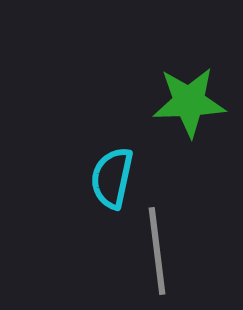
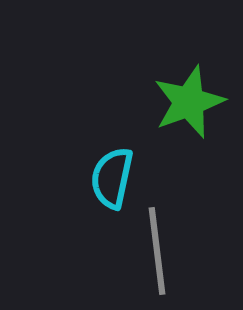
green star: rotated 18 degrees counterclockwise
